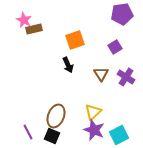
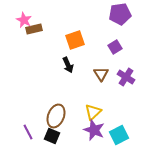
purple pentagon: moved 2 px left
